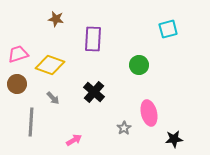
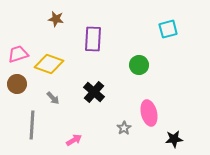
yellow diamond: moved 1 px left, 1 px up
gray line: moved 1 px right, 3 px down
